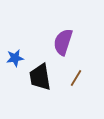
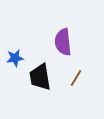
purple semicircle: rotated 24 degrees counterclockwise
